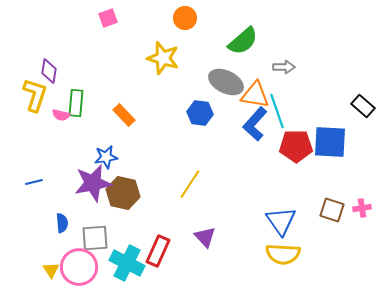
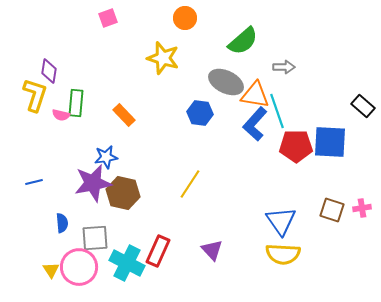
purple triangle: moved 7 px right, 13 px down
